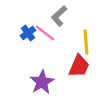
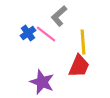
pink line: moved 1 px right, 1 px down
yellow line: moved 3 px left
purple star: rotated 20 degrees counterclockwise
